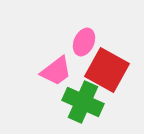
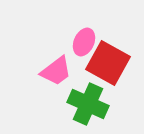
red square: moved 1 px right, 7 px up
green cross: moved 5 px right, 2 px down
